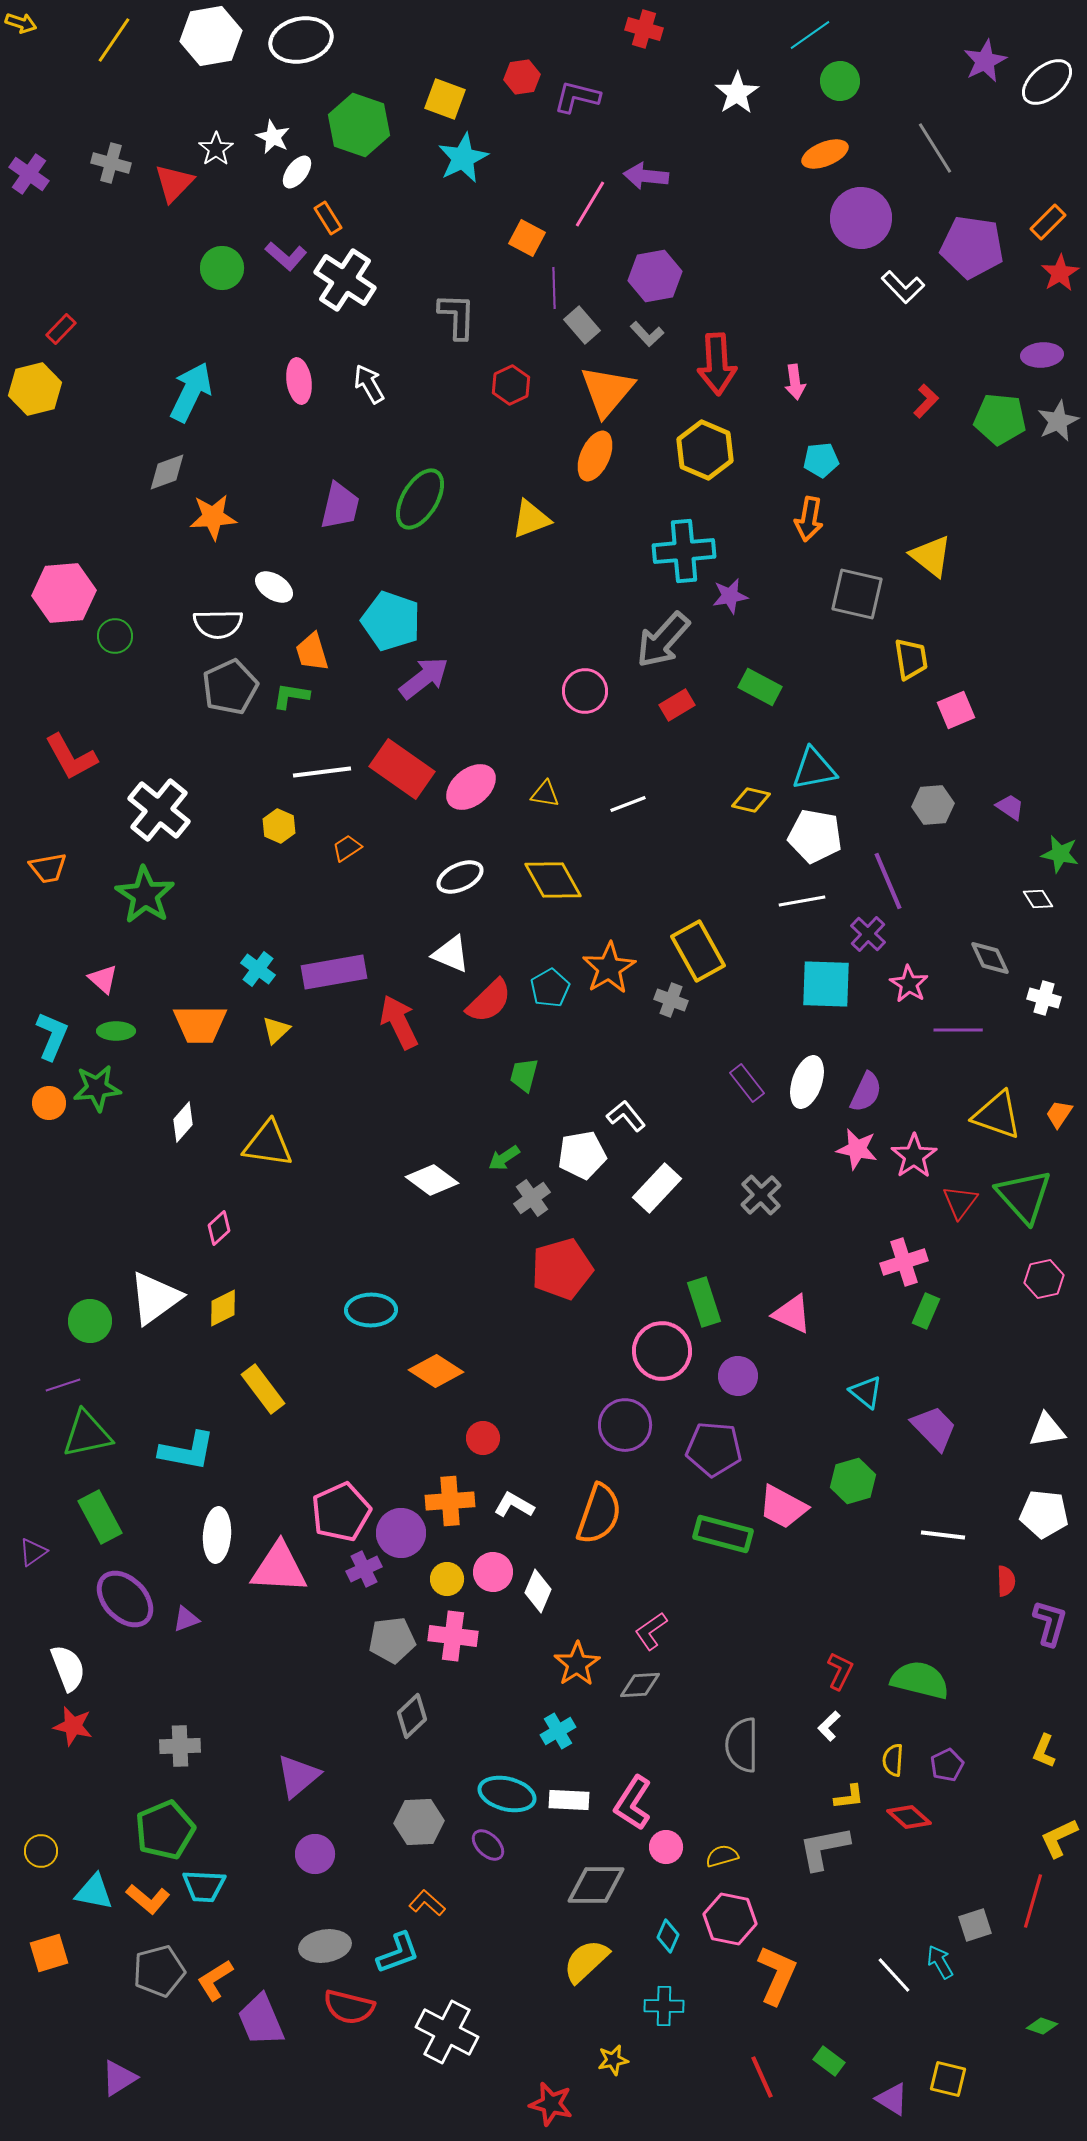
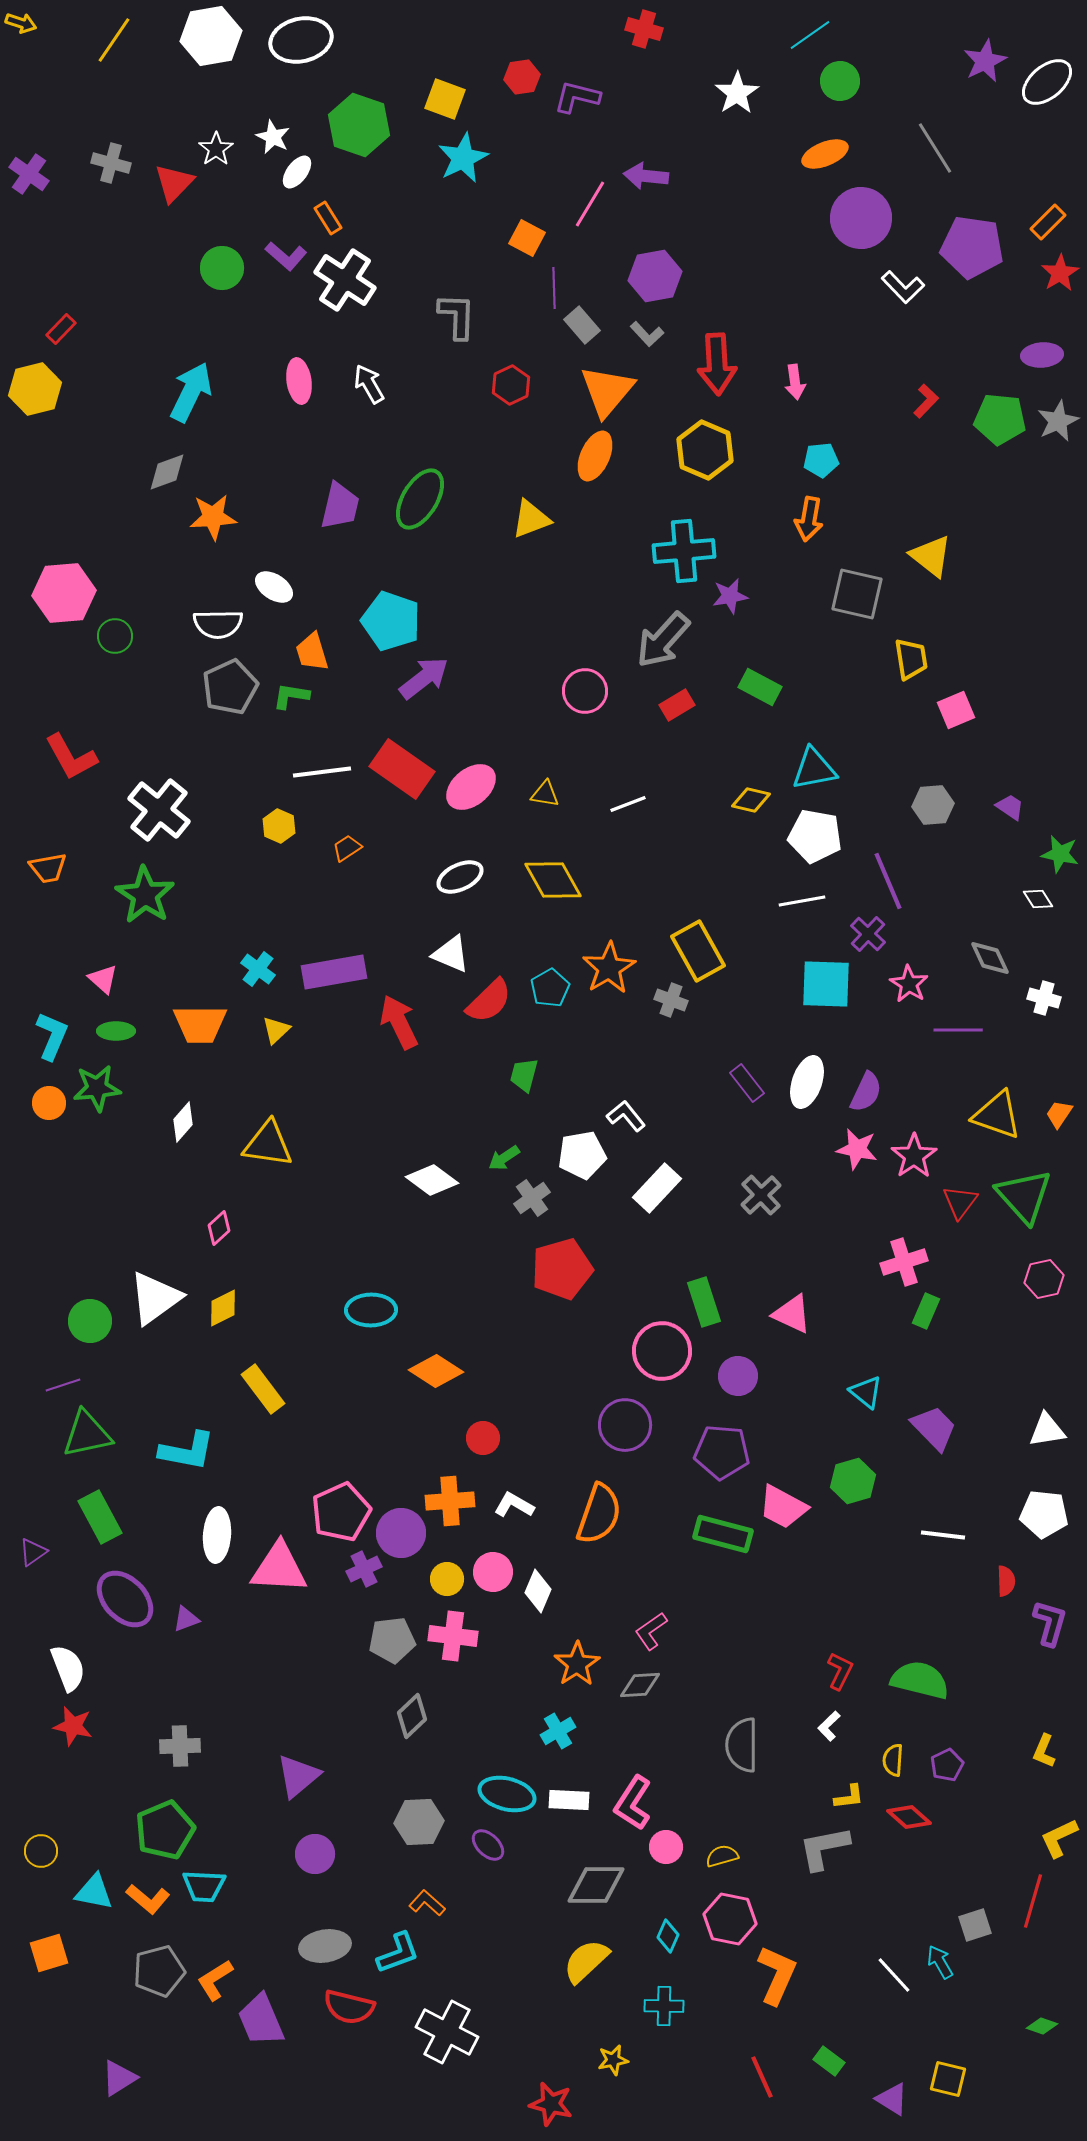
purple pentagon at (714, 1449): moved 8 px right, 3 px down
